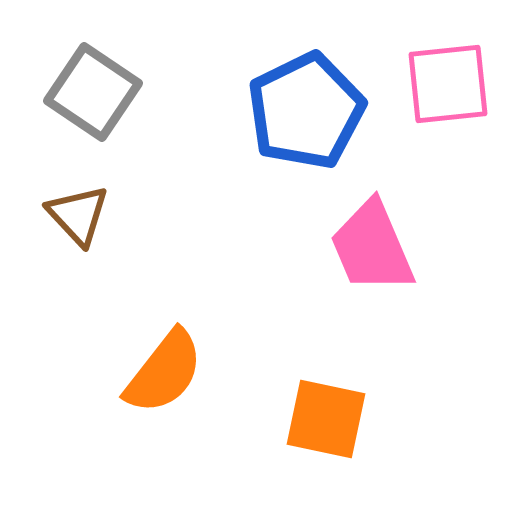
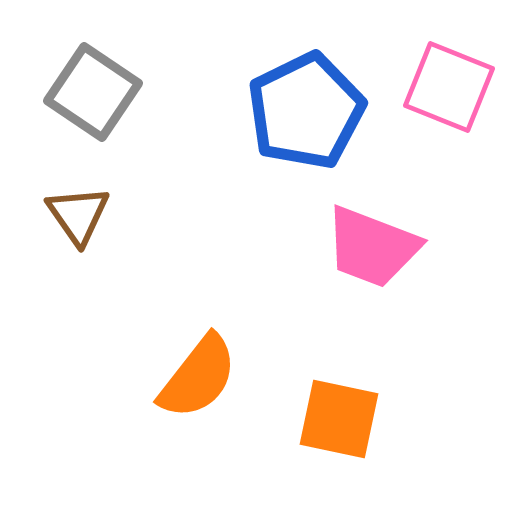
pink square: moved 1 px right, 3 px down; rotated 28 degrees clockwise
brown triangle: rotated 8 degrees clockwise
pink trapezoid: rotated 46 degrees counterclockwise
orange semicircle: moved 34 px right, 5 px down
orange square: moved 13 px right
